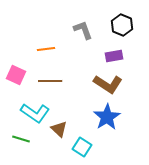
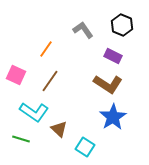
gray L-shape: rotated 15 degrees counterclockwise
orange line: rotated 48 degrees counterclockwise
purple rectangle: moved 1 px left; rotated 36 degrees clockwise
brown line: rotated 55 degrees counterclockwise
cyan L-shape: moved 1 px left, 1 px up
blue star: moved 6 px right
cyan square: moved 3 px right
